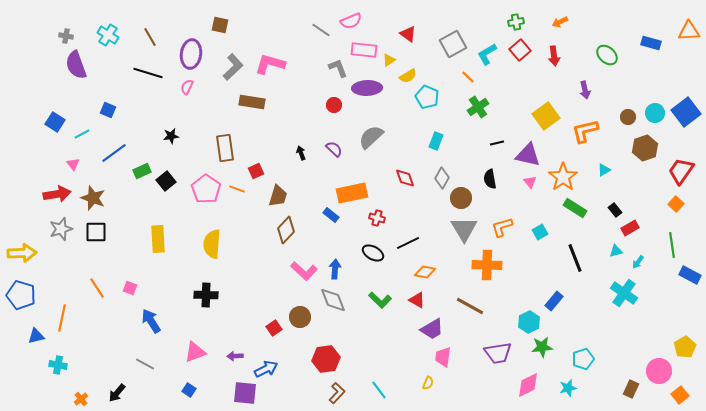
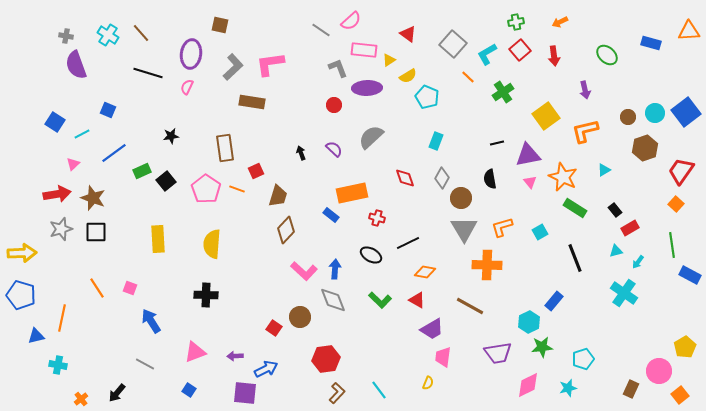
pink semicircle at (351, 21): rotated 20 degrees counterclockwise
brown line at (150, 37): moved 9 px left, 4 px up; rotated 12 degrees counterclockwise
gray square at (453, 44): rotated 20 degrees counterclockwise
pink L-shape at (270, 64): rotated 24 degrees counterclockwise
green cross at (478, 107): moved 25 px right, 15 px up
purple triangle at (528, 155): rotated 24 degrees counterclockwise
pink triangle at (73, 164): rotated 24 degrees clockwise
orange star at (563, 177): rotated 12 degrees counterclockwise
black ellipse at (373, 253): moved 2 px left, 2 px down
red square at (274, 328): rotated 21 degrees counterclockwise
